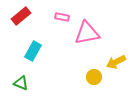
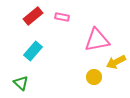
red rectangle: moved 12 px right
pink triangle: moved 10 px right, 7 px down
cyan rectangle: rotated 12 degrees clockwise
green triangle: rotated 21 degrees clockwise
